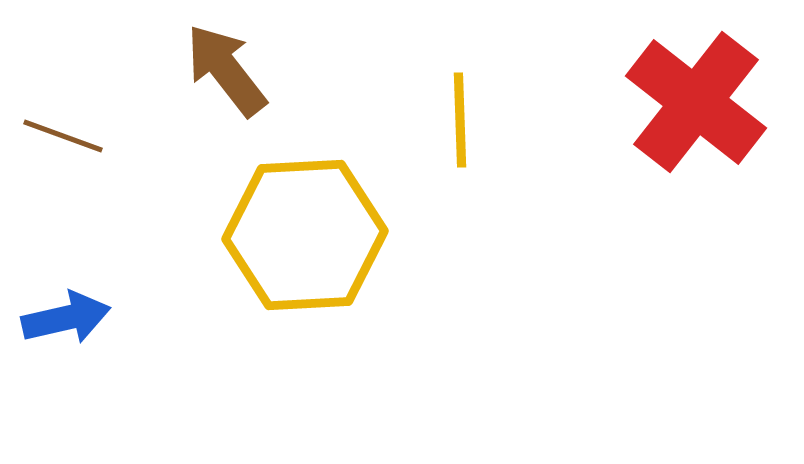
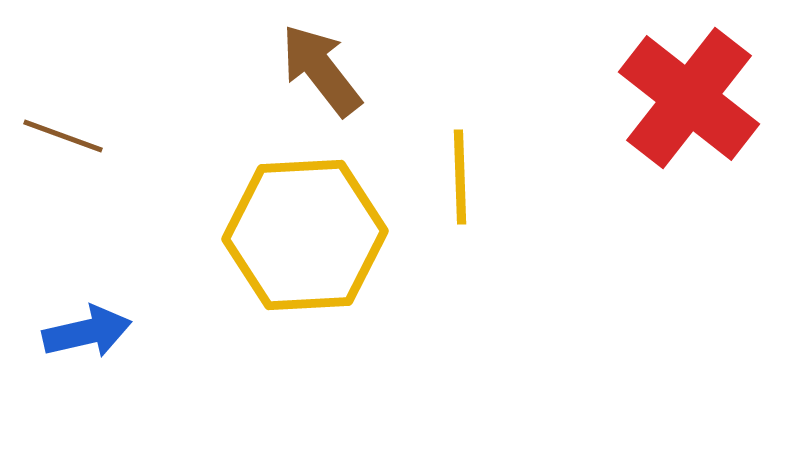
brown arrow: moved 95 px right
red cross: moved 7 px left, 4 px up
yellow line: moved 57 px down
blue arrow: moved 21 px right, 14 px down
